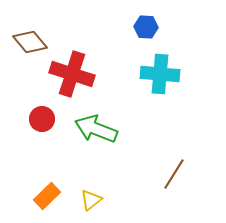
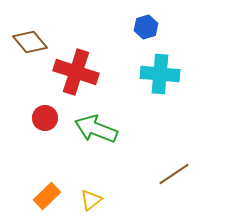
blue hexagon: rotated 20 degrees counterclockwise
red cross: moved 4 px right, 2 px up
red circle: moved 3 px right, 1 px up
brown line: rotated 24 degrees clockwise
